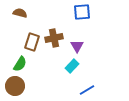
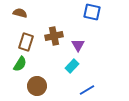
blue square: moved 10 px right; rotated 18 degrees clockwise
brown cross: moved 2 px up
brown rectangle: moved 6 px left
purple triangle: moved 1 px right, 1 px up
brown circle: moved 22 px right
